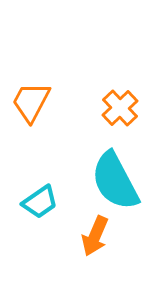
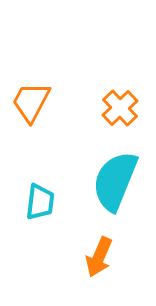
cyan semicircle: rotated 50 degrees clockwise
cyan trapezoid: rotated 48 degrees counterclockwise
orange arrow: moved 4 px right, 21 px down
